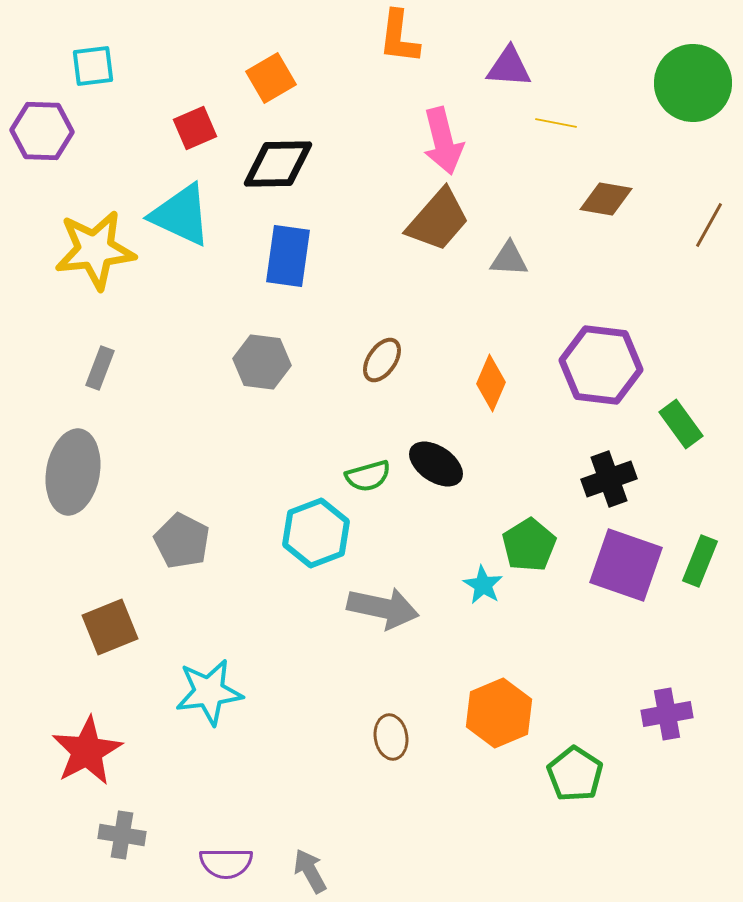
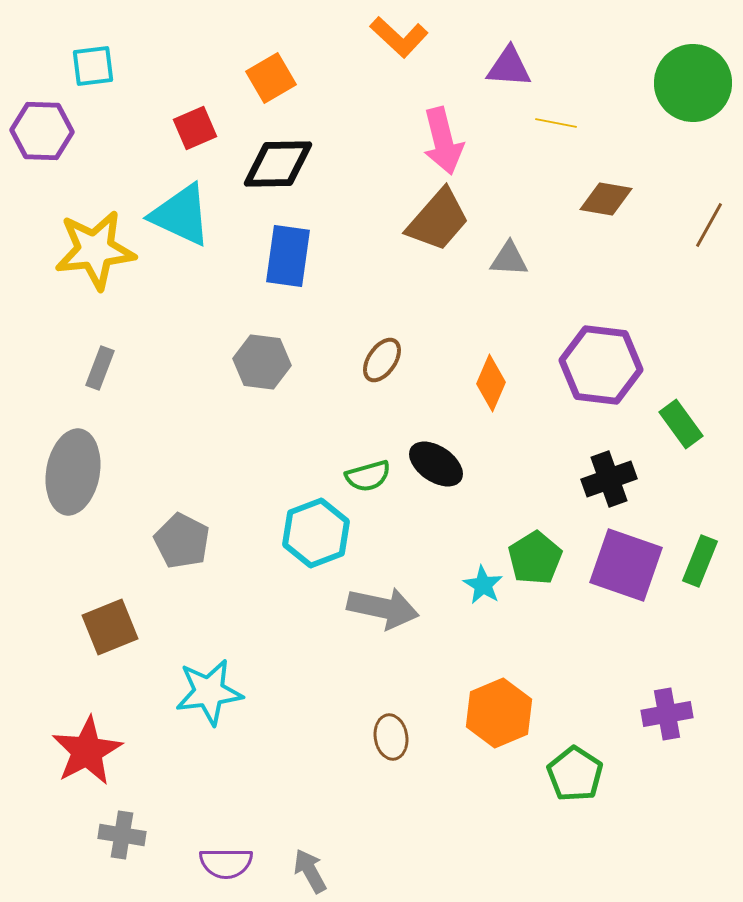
orange L-shape at (399, 37): rotated 54 degrees counterclockwise
green pentagon at (529, 545): moved 6 px right, 13 px down
